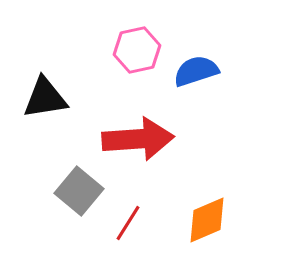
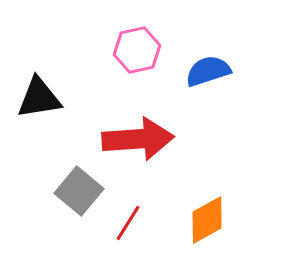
blue semicircle: moved 12 px right
black triangle: moved 6 px left
orange diamond: rotated 6 degrees counterclockwise
